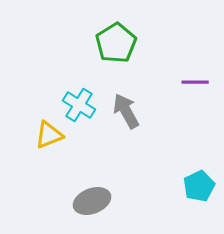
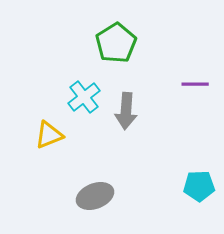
purple line: moved 2 px down
cyan cross: moved 5 px right, 8 px up; rotated 20 degrees clockwise
gray arrow: rotated 147 degrees counterclockwise
cyan pentagon: rotated 24 degrees clockwise
gray ellipse: moved 3 px right, 5 px up
